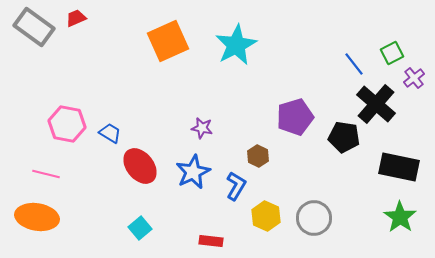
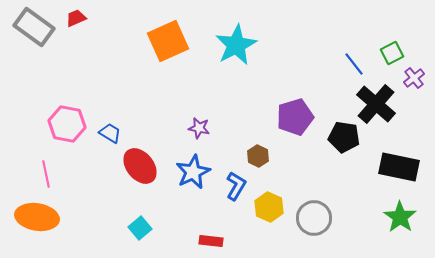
purple star: moved 3 px left
pink line: rotated 64 degrees clockwise
yellow hexagon: moved 3 px right, 9 px up
